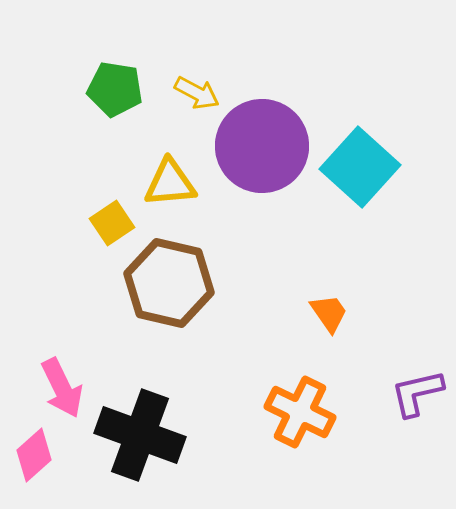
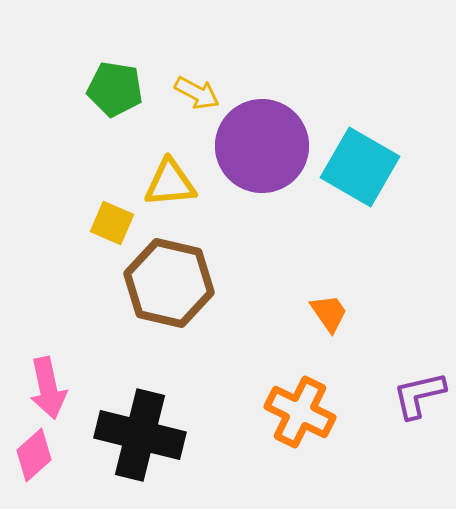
cyan square: rotated 12 degrees counterclockwise
yellow square: rotated 33 degrees counterclockwise
pink arrow: moved 14 px left; rotated 14 degrees clockwise
purple L-shape: moved 2 px right, 2 px down
black cross: rotated 6 degrees counterclockwise
